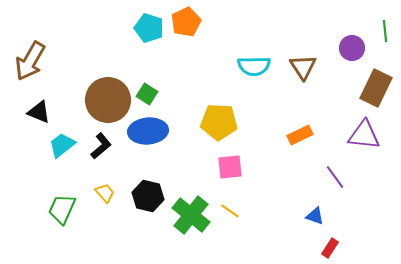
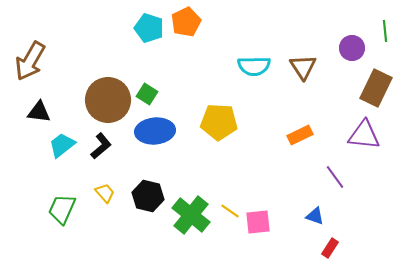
black triangle: rotated 15 degrees counterclockwise
blue ellipse: moved 7 px right
pink square: moved 28 px right, 55 px down
